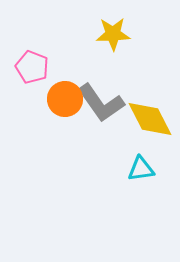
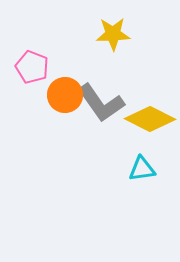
orange circle: moved 4 px up
yellow diamond: rotated 36 degrees counterclockwise
cyan triangle: moved 1 px right
